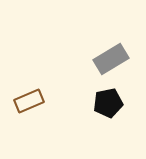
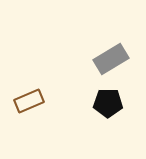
black pentagon: rotated 12 degrees clockwise
